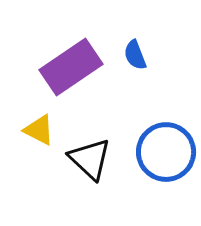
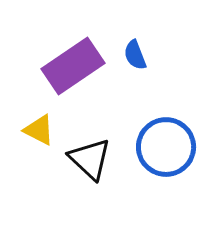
purple rectangle: moved 2 px right, 1 px up
blue circle: moved 5 px up
